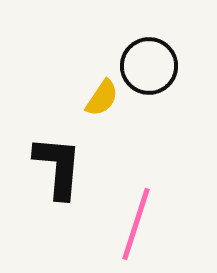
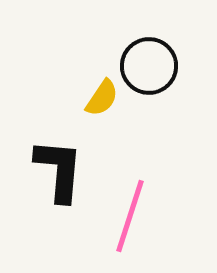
black L-shape: moved 1 px right, 3 px down
pink line: moved 6 px left, 8 px up
